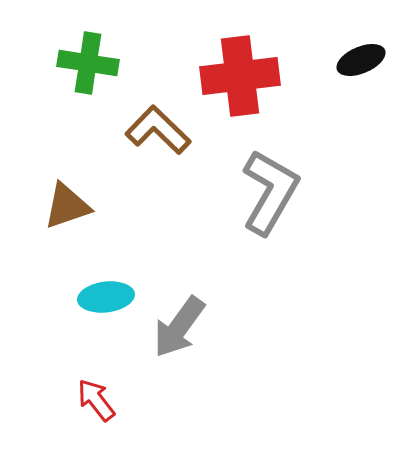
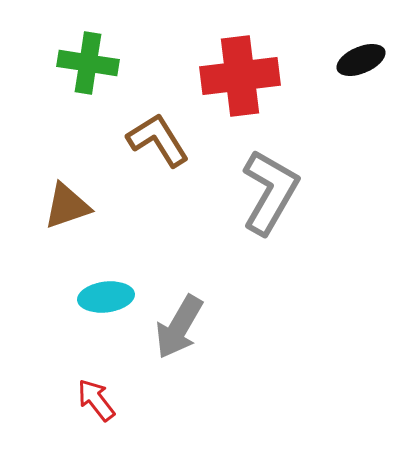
brown L-shape: moved 10 px down; rotated 14 degrees clockwise
gray arrow: rotated 6 degrees counterclockwise
